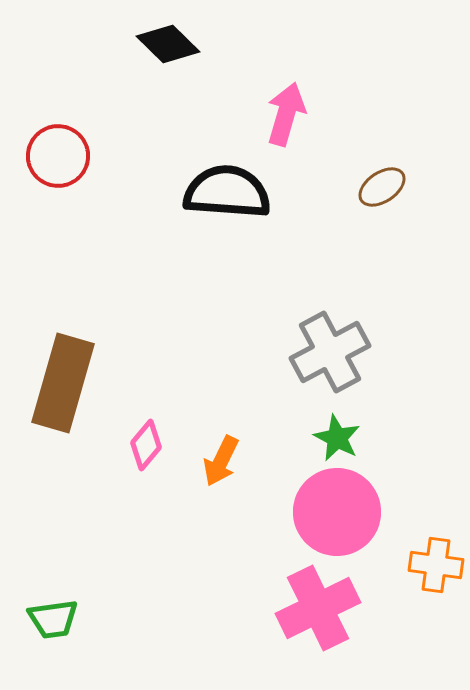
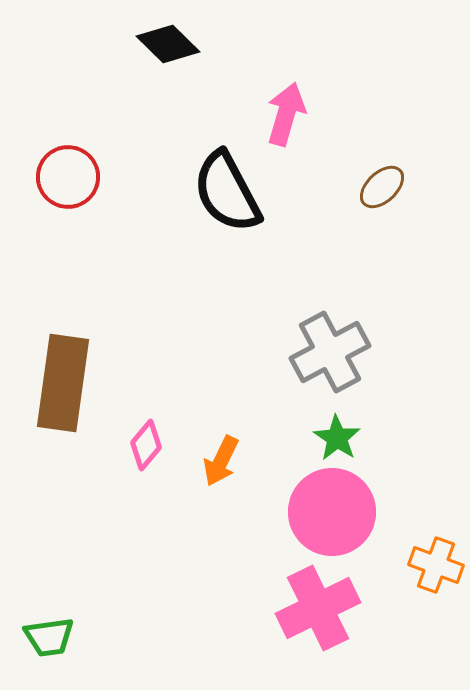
red circle: moved 10 px right, 21 px down
brown ellipse: rotated 9 degrees counterclockwise
black semicircle: rotated 122 degrees counterclockwise
brown rectangle: rotated 8 degrees counterclockwise
green star: rotated 6 degrees clockwise
pink circle: moved 5 px left
orange cross: rotated 12 degrees clockwise
green trapezoid: moved 4 px left, 18 px down
